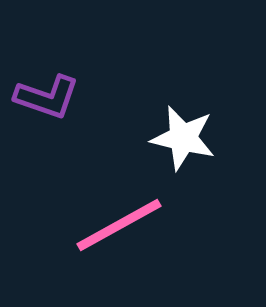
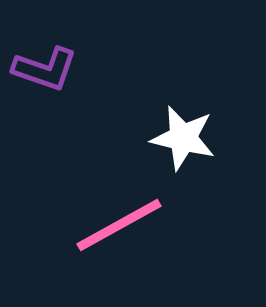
purple L-shape: moved 2 px left, 28 px up
